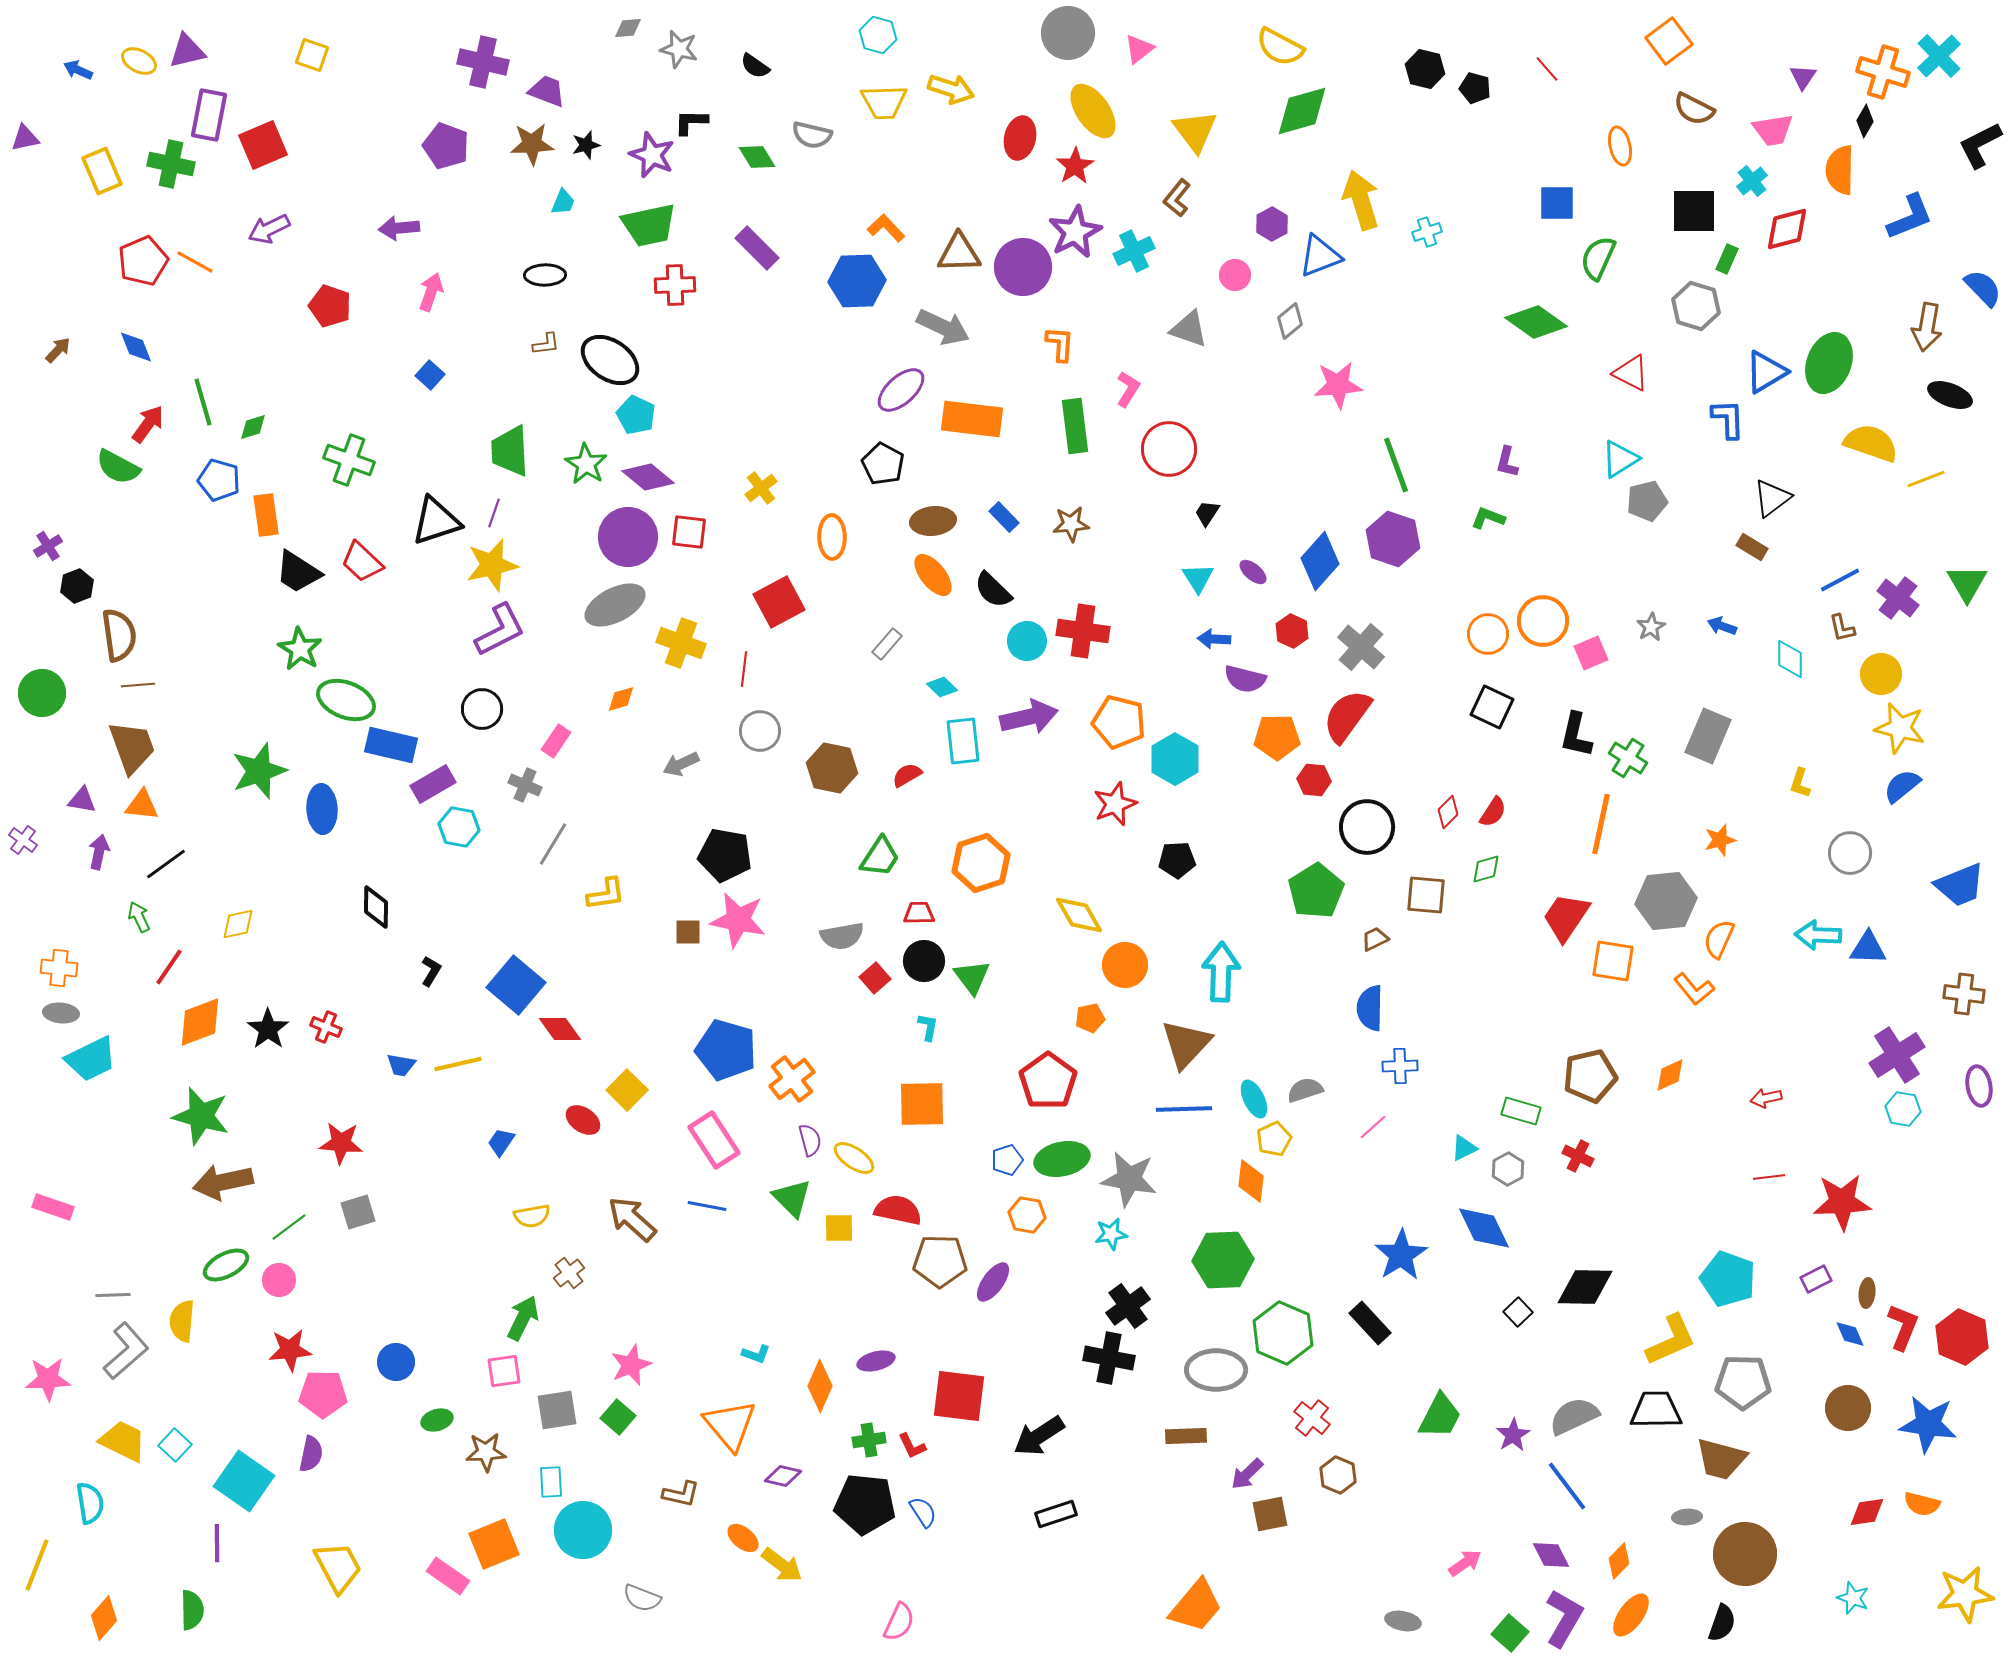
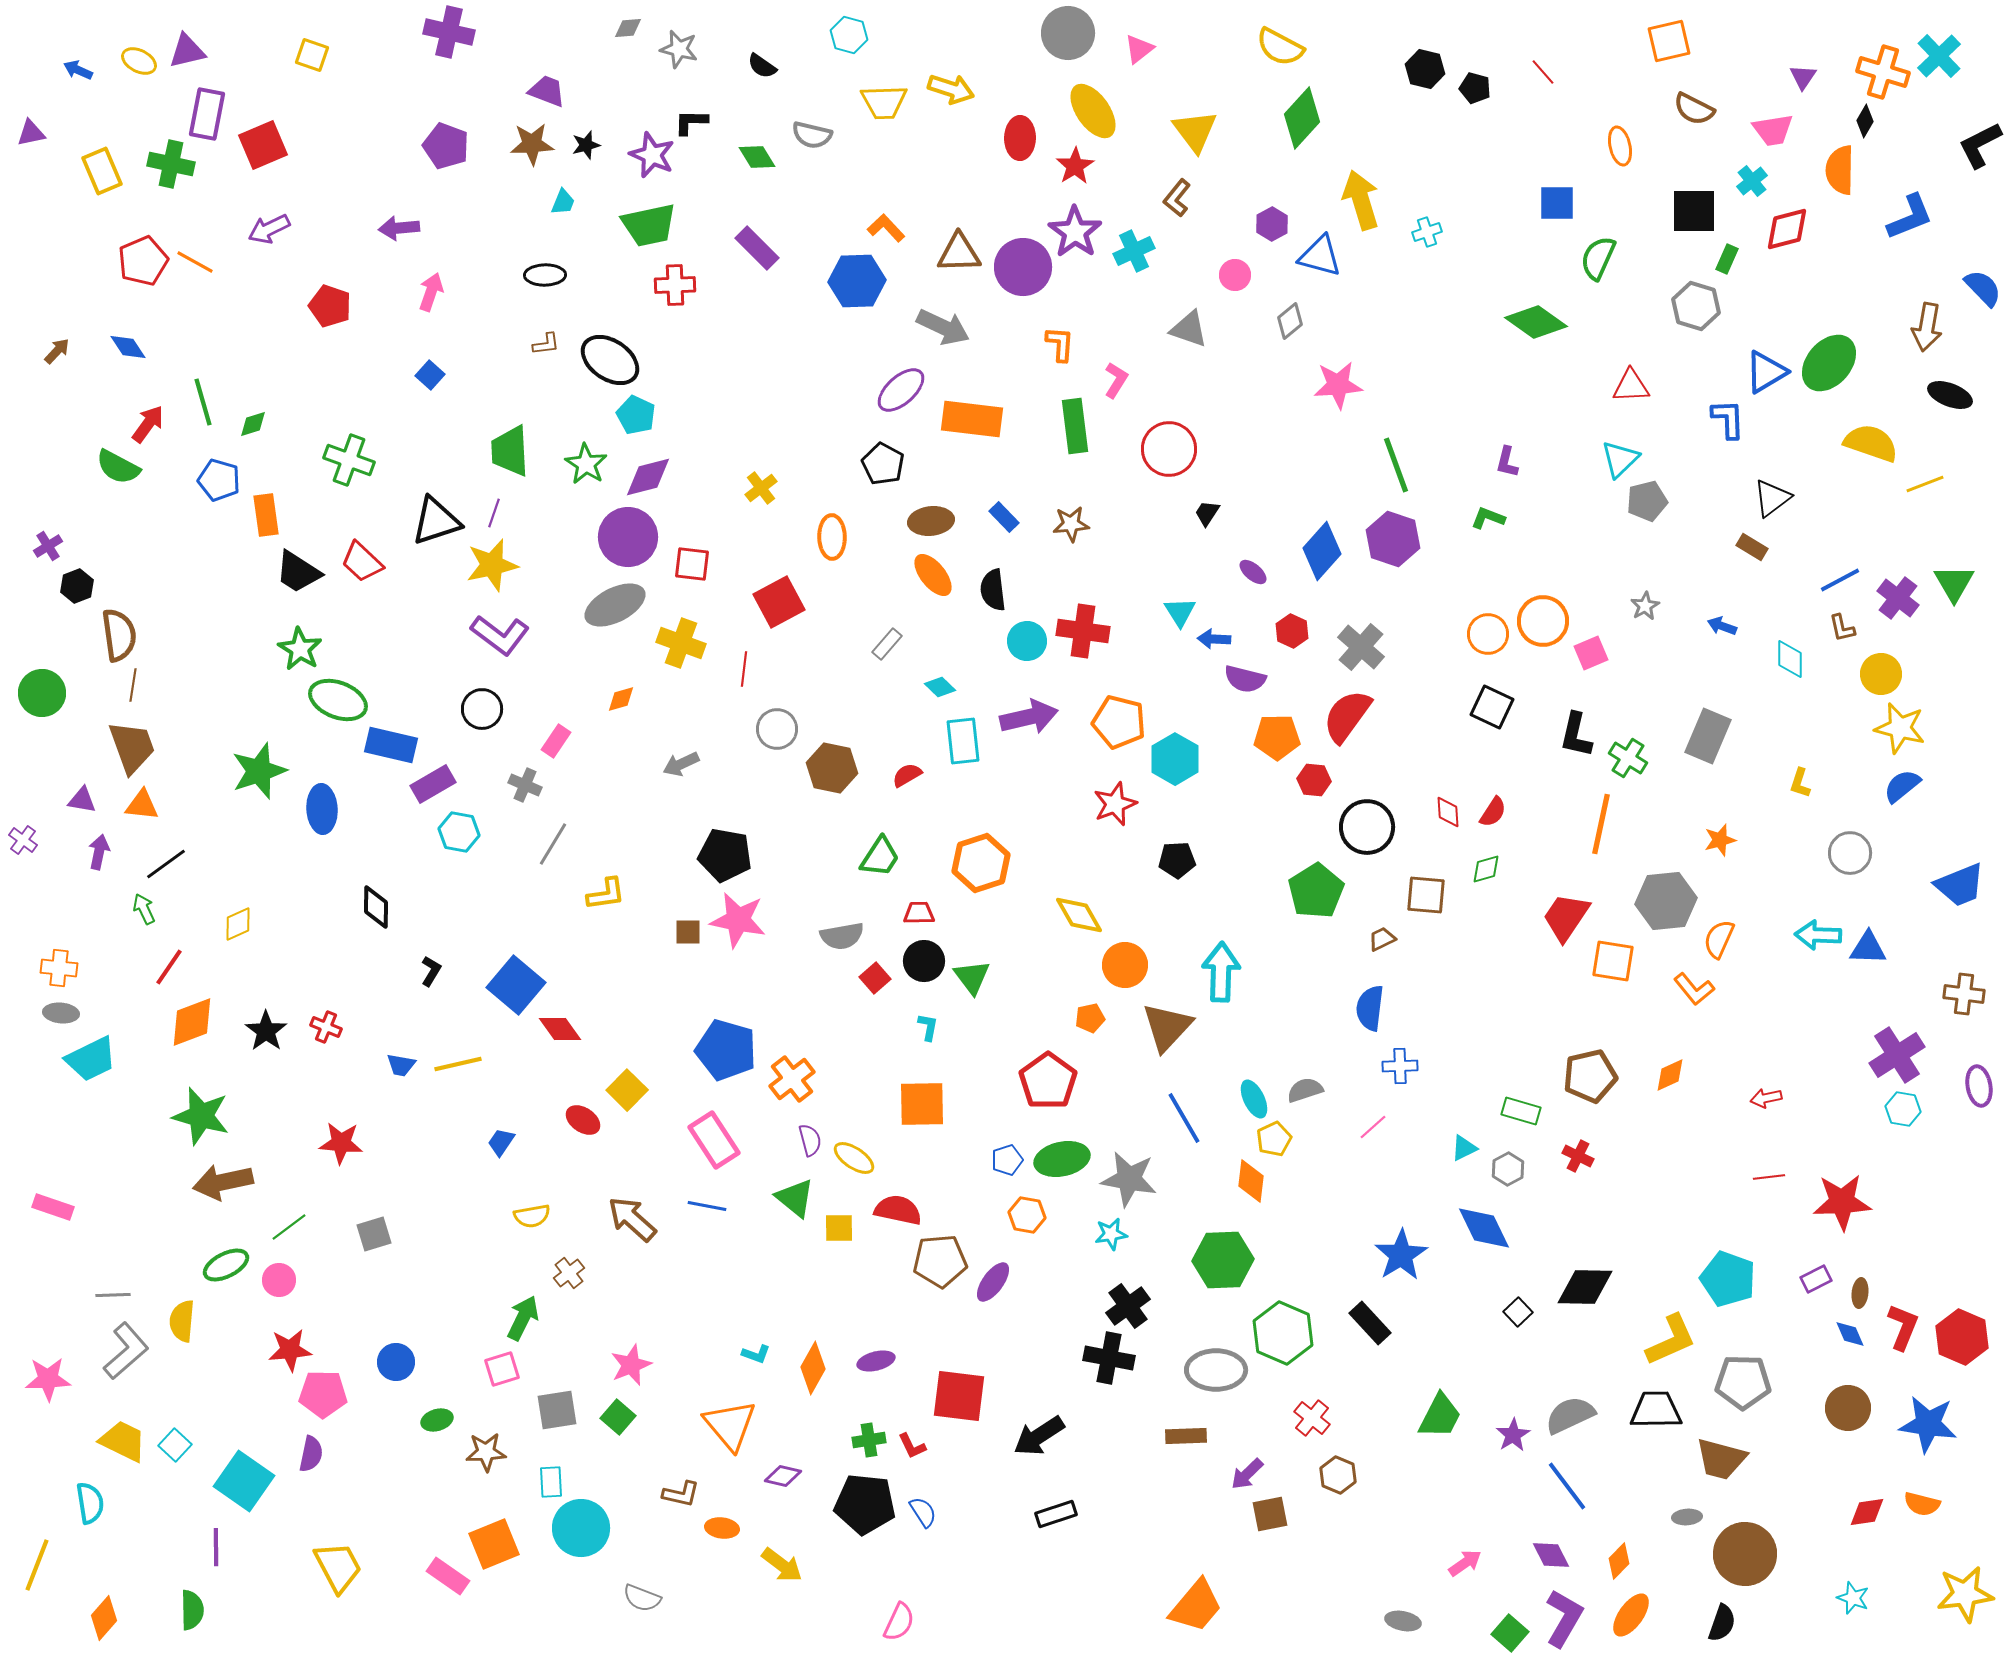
cyan hexagon at (878, 35): moved 29 px left
orange square at (1669, 41): rotated 24 degrees clockwise
purple cross at (483, 62): moved 34 px left, 30 px up
black semicircle at (755, 66): moved 7 px right
red line at (1547, 69): moved 4 px left, 3 px down
green diamond at (1302, 111): moved 7 px down; rotated 32 degrees counterclockwise
purple rectangle at (209, 115): moved 2 px left, 1 px up
purple triangle at (25, 138): moved 6 px right, 5 px up
red ellipse at (1020, 138): rotated 12 degrees counterclockwise
purple star at (1075, 232): rotated 10 degrees counterclockwise
blue triangle at (1320, 256): rotated 36 degrees clockwise
blue diamond at (136, 347): moved 8 px left; rotated 12 degrees counterclockwise
brown arrow at (58, 350): moved 1 px left, 1 px down
green ellipse at (1829, 363): rotated 20 degrees clockwise
red triangle at (1631, 373): moved 13 px down; rotated 30 degrees counterclockwise
pink L-shape at (1128, 389): moved 12 px left, 9 px up
green diamond at (253, 427): moved 3 px up
cyan triangle at (1620, 459): rotated 12 degrees counterclockwise
purple diamond at (648, 477): rotated 54 degrees counterclockwise
yellow line at (1926, 479): moved 1 px left, 5 px down
brown ellipse at (933, 521): moved 2 px left
red square at (689, 532): moved 3 px right, 32 px down
blue diamond at (1320, 561): moved 2 px right, 10 px up
cyan triangle at (1198, 578): moved 18 px left, 34 px down
green triangle at (1967, 583): moved 13 px left
black semicircle at (993, 590): rotated 39 degrees clockwise
gray star at (1651, 627): moved 6 px left, 21 px up
purple L-shape at (500, 630): moved 5 px down; rotated 64 degrees clockwise
brown line at (138, 685): moved 5 px left; rotated 76 degrees counterclockwise
cyan diamond at (942, 687): moved 2 px left
green ellipse at (346, 700): moved 8 px left
gray circle at (760, 731): moved 17 px right, 2 px up
red diamond at (1448, 812): rotated 48 degrees counterclockwise
cyan hexagon at (459, 827): moved 5 px down
green arrow at (139, 917): moved 5 px right, 8 px up
yellow diamond at (238, 924): rotated 12 degrees counterclockwise
brown trapezoid at (1375, 939): moved 7 px right
blue semicircle at (1370, 1008): rotated 6 degrees clockwise
orange diamond at (200, 1022): moved 8 px left
black star at (268, 1029): moved 2 px left, 2 px down
brown triangle at (1186, 1044): moved 19 px left, 17 px up
blue line at (1184, 1109): moved 9 px down; rotated 62 degrees clockwise
green triangle at (792, 1198): moved 3 px right; rotated 6 degrees counterclockwise
gray square at (358, 1212): moved 16 px right, 22 px down
brown pentagon at (940, 1261): rotated 6 degrees counterclockwise
brown ellipse at (1867, 1293): moved 7 px left
pink square at (504, 1371): moved 2 px left, 2 px up; rotated 9 degrees counterclockwise
orange diamond at (820, 1386): moved 7 px left, 18 px up; rotated 6 degrees clockwise
gray semicircle at (1574, 1416): moved 4 px left, 1 px up
cyan circle at (583, 1530): moved 2 px left, 2 px up
orange ellipse at (743, 1538): moved 21 px left, 10 px up; rotated 32 degrees counterclockwise
purple line at (217, 1543): moved 1 px left, 4 px down
